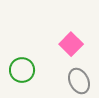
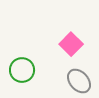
gray ellipse: rotated 15 degrees counterclockwise
